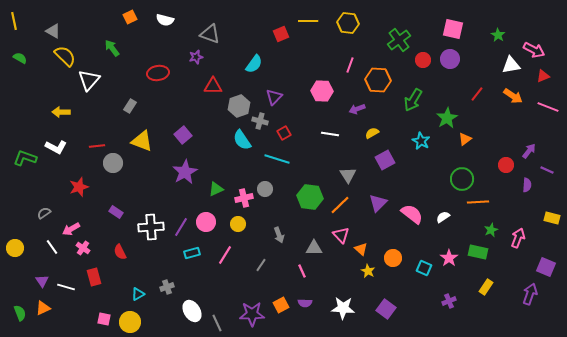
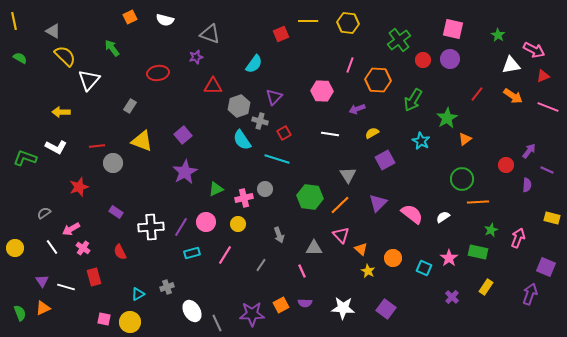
purple cross at (449, 301): moved 3 px right, 4 px up; rotated 24 degrees counterclockwise
